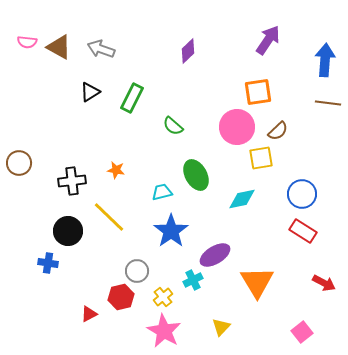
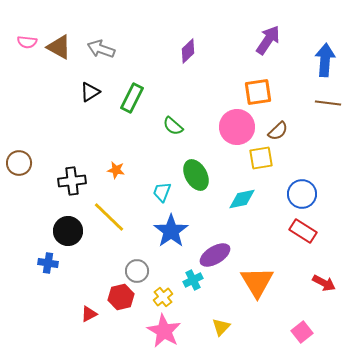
cyan trapezoid: rotated 55 degrees counterclockwise
